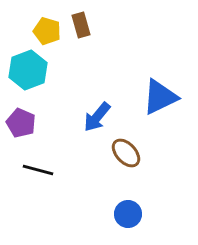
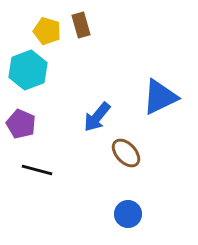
purple pentagon: moved 1 px down
black line: moved 1 px left
